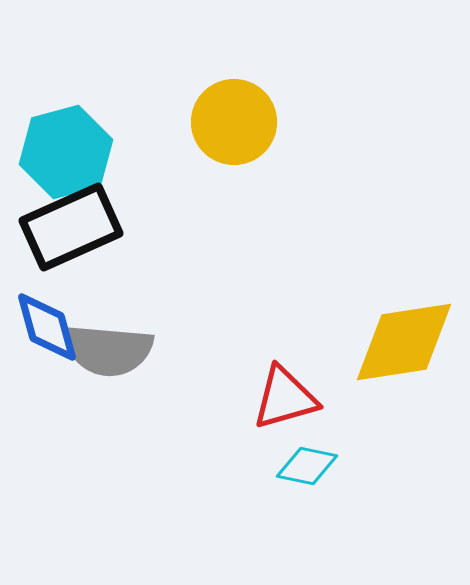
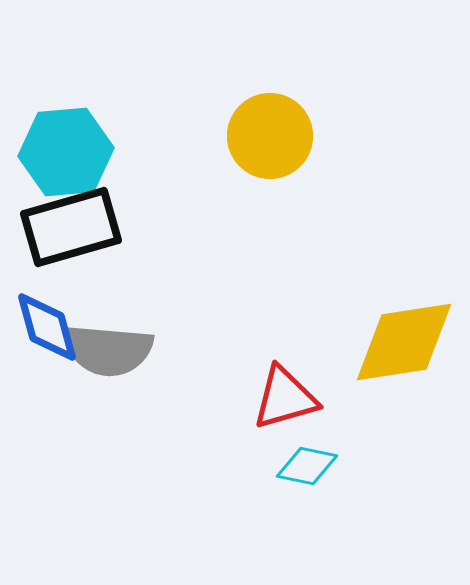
yellow circle: moved 36 px right, 14 px down
cyan hexagon: rotated 10 degrees clockwise
black rectangle: rotated 8 degrees clockwise
